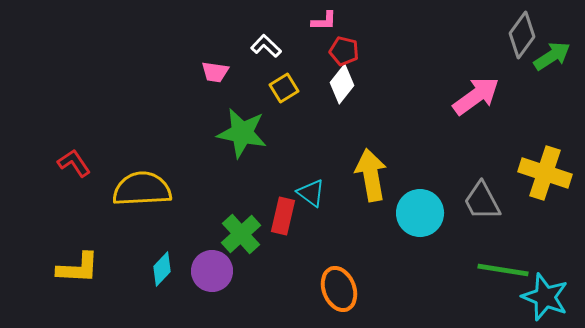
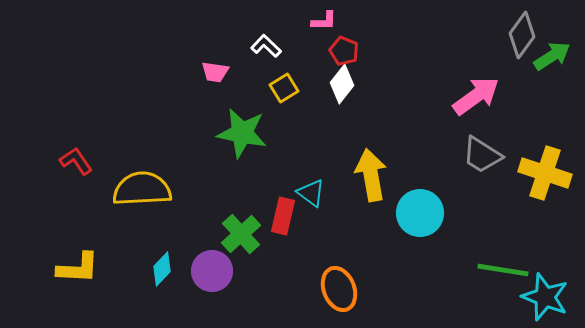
red pentagon: rotated 8 degrees clockwise
red L-shape: moved 2 px right, 2 px up
gray trapezoid: moved 46 px up; rotated 30 degrees counterclockwise
